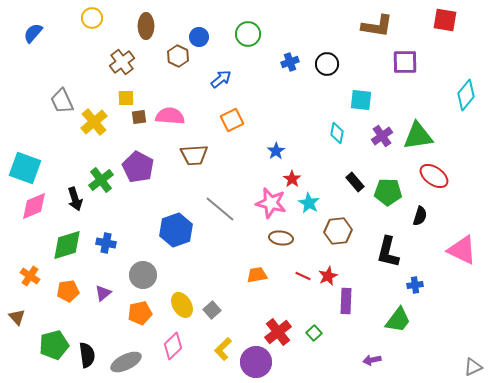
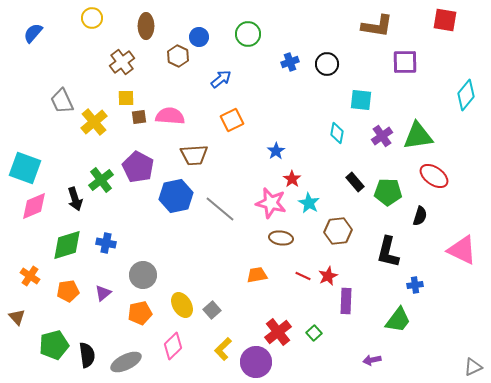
blue hexagon at (176, 230): moved 34 px up; rotated 8 degrees clockwise
